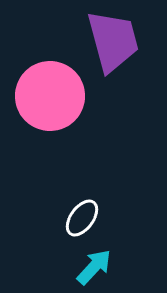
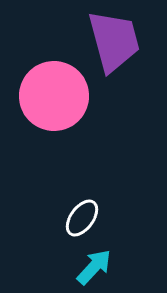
purple trapezoid: moved 1 px right
pink circle: moved 4 px right
